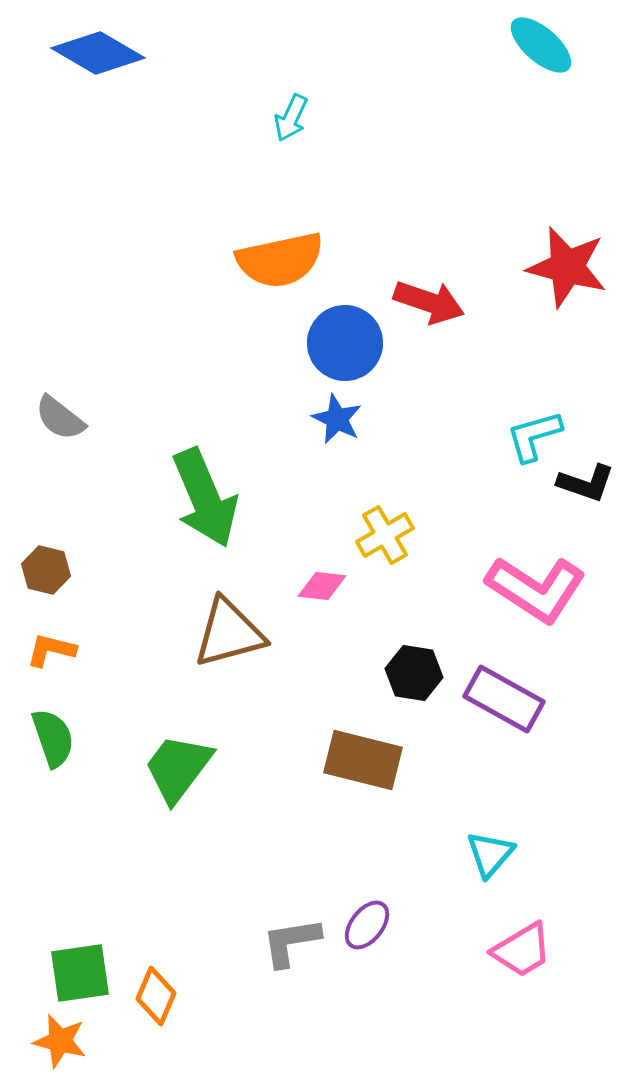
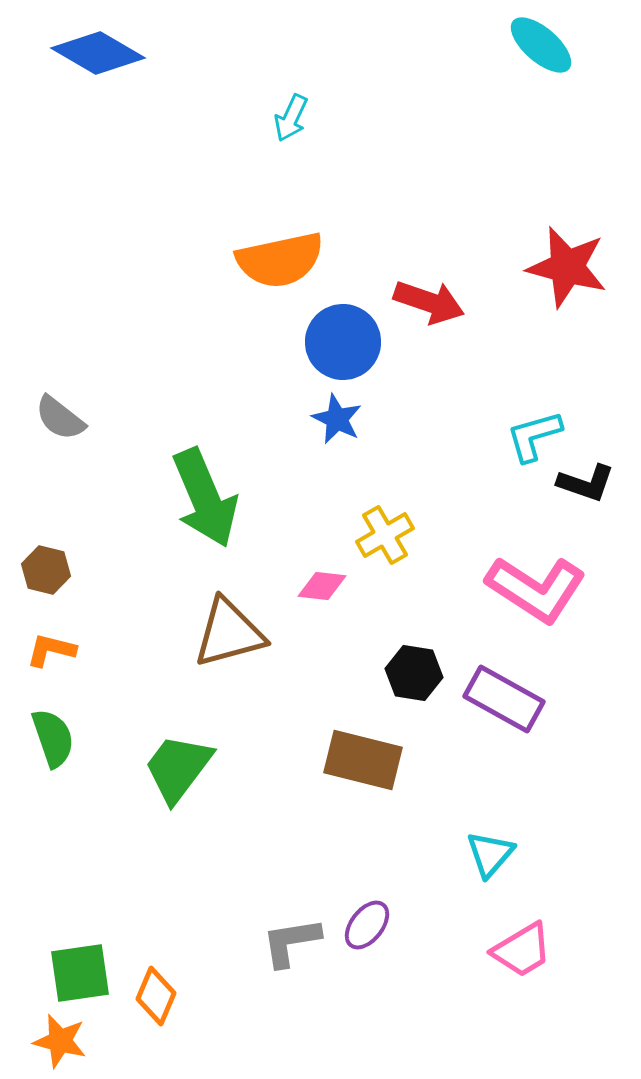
blue circle: moved 2 px left, 1 px up
